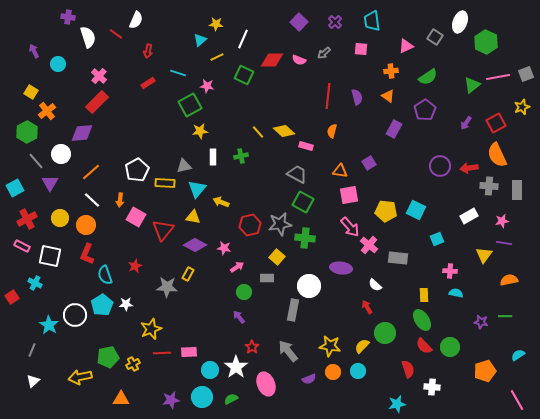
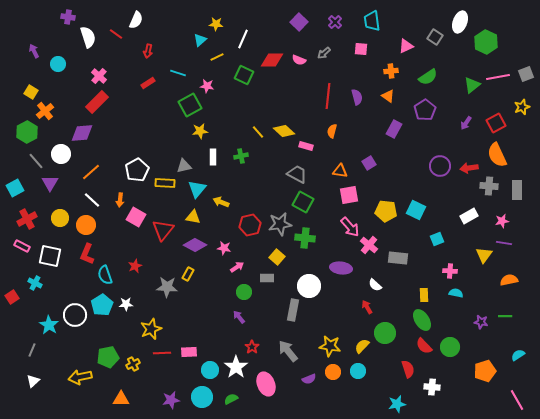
orange cross at (47, 111): moved 2 px left
